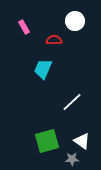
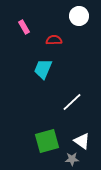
white circle: moved 4 px right, 5 px up
